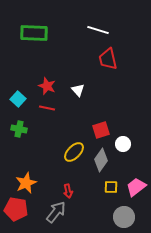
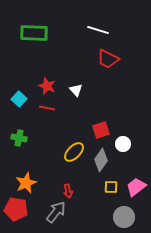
red trapezoid: rotated 50 degrees counterclockwise
white triangle: moved 2 px left
cyan square: moved 1 px right
green cross: moved 9 px down
